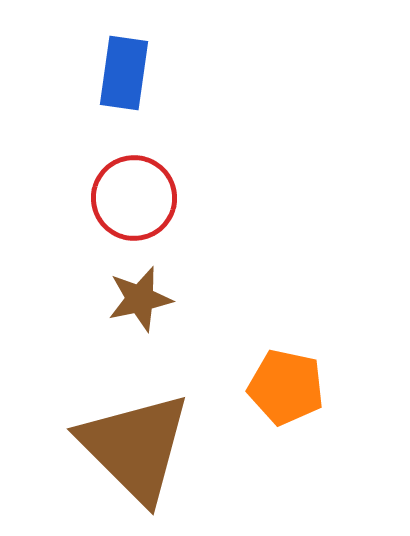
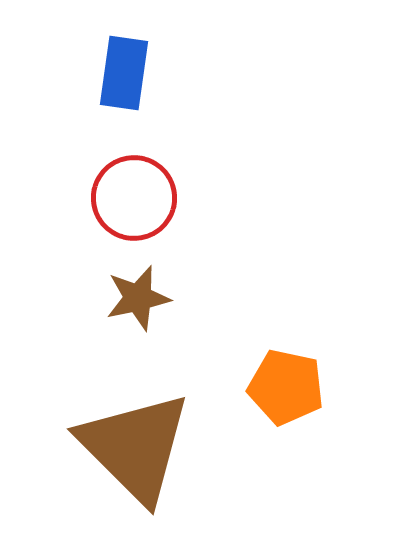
brown star: moved 2 px left, 1 px up
